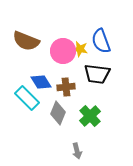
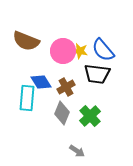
blue semicircle: moved 2 px right, 9 px down; rotated 20 degrees counterclockwise
yellow star: moved 2 px down
brown cross: rotated 24 degrees counterclockwise
cyan rectangle: rotated 50 degrees clockwise
gray diamond: moved 4 px right
gray arrow: rotated 42 degrees counterclockwise
